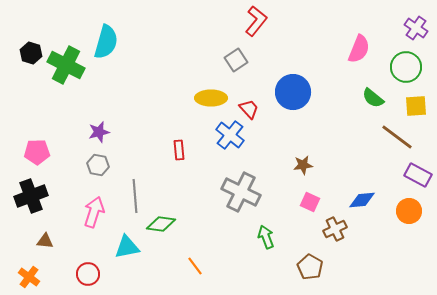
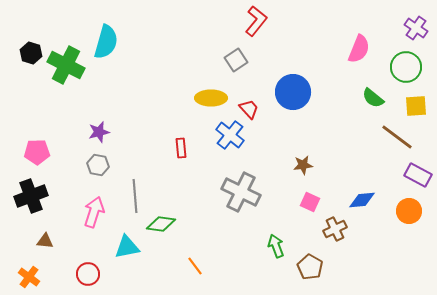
red rectangle: moved 2 px right, 2 px up
green arrow: moved 10 px right, 9 px down
